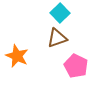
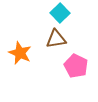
brown triangle: moved 1 px left, 1 px down; rotated 10 degrees clockwise
orange star: moved 3 px right, 3 px up
